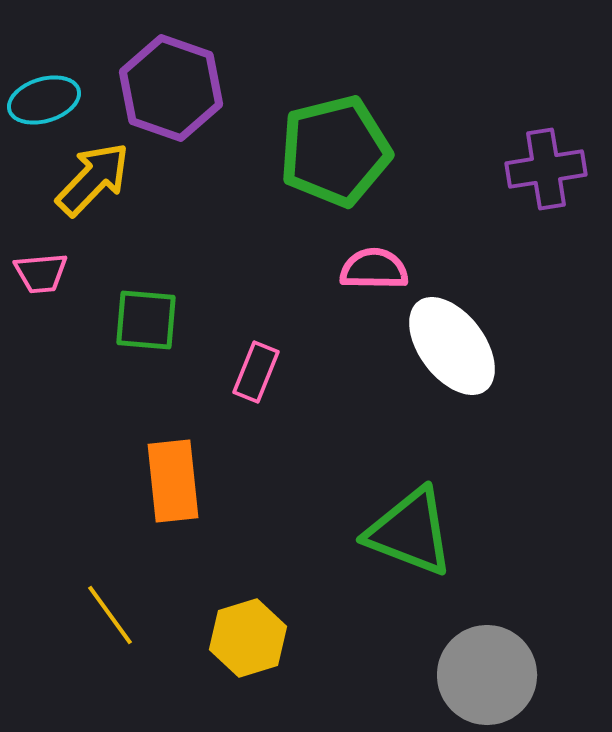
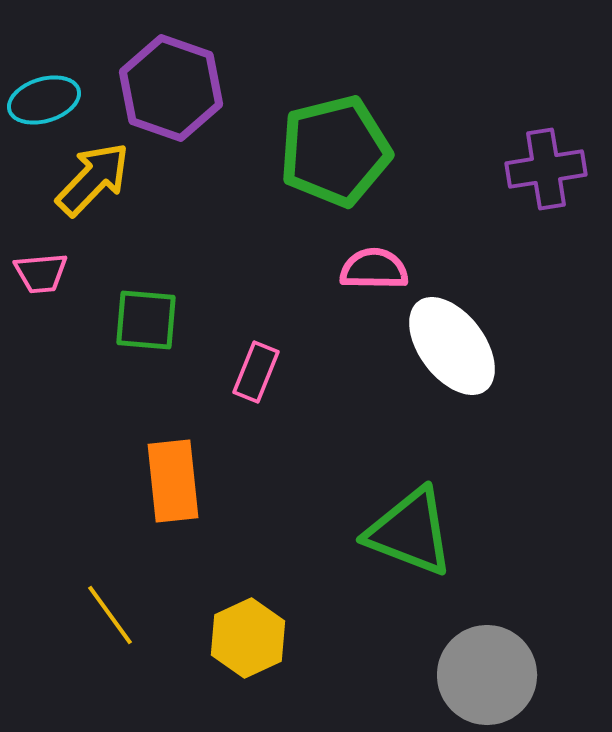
yellow hexagon: rotated 8 degrees counterclockwise
